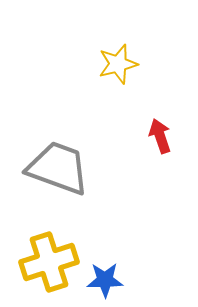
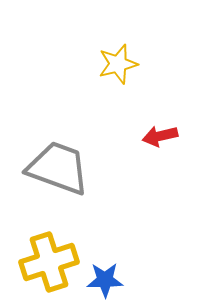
red arrow: rotated 84 degrees counterclockwise
